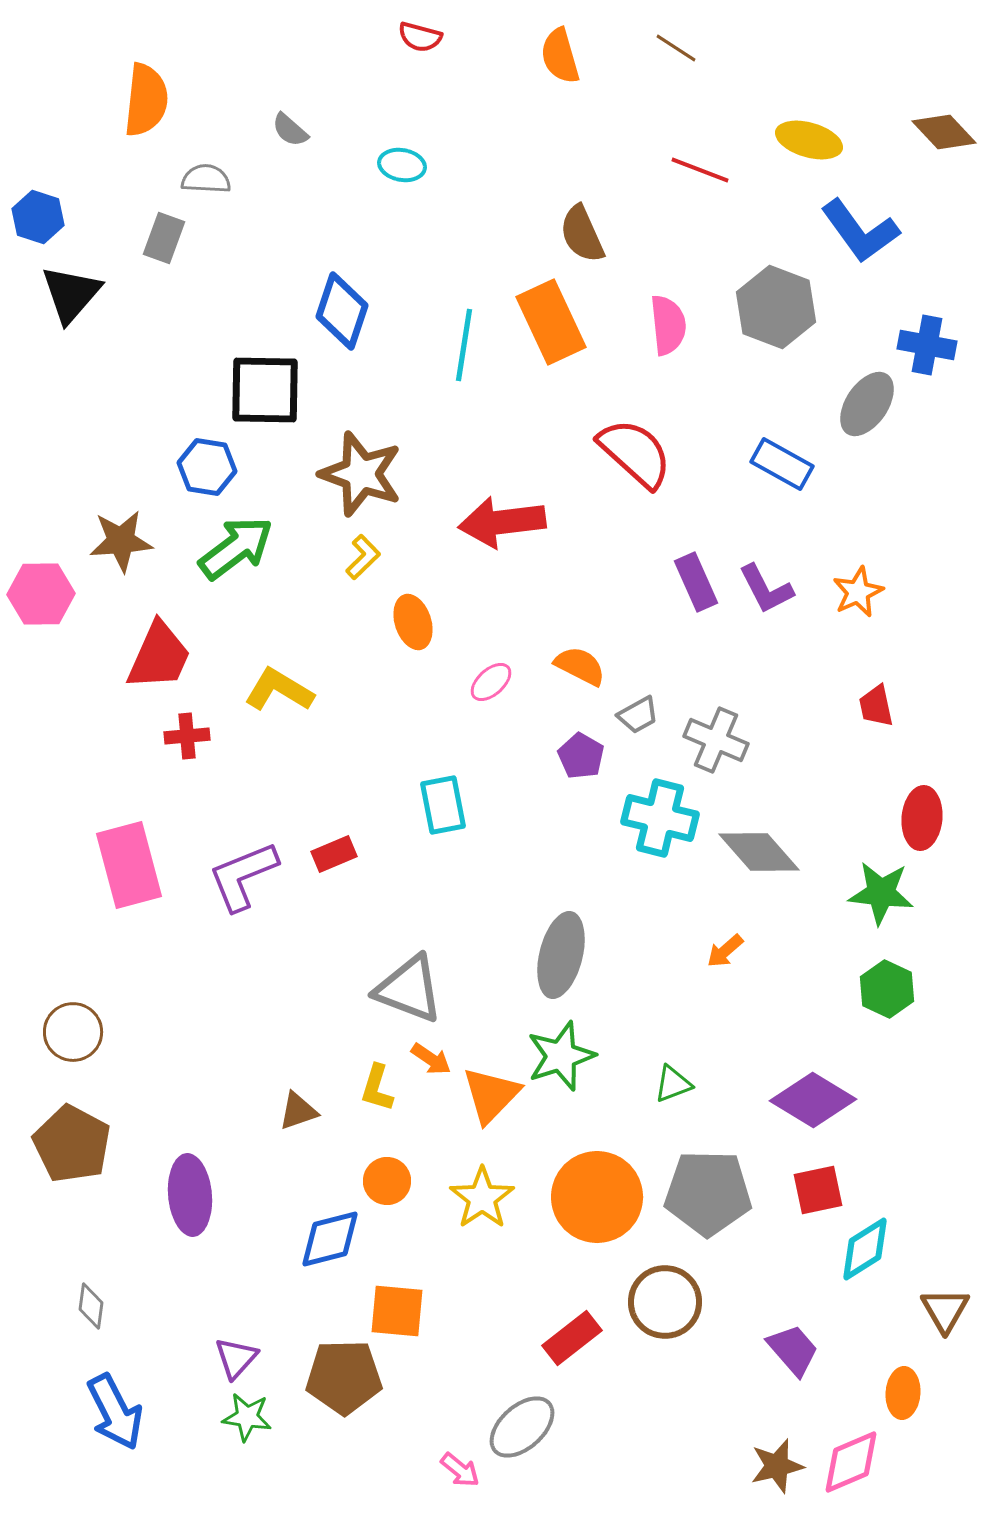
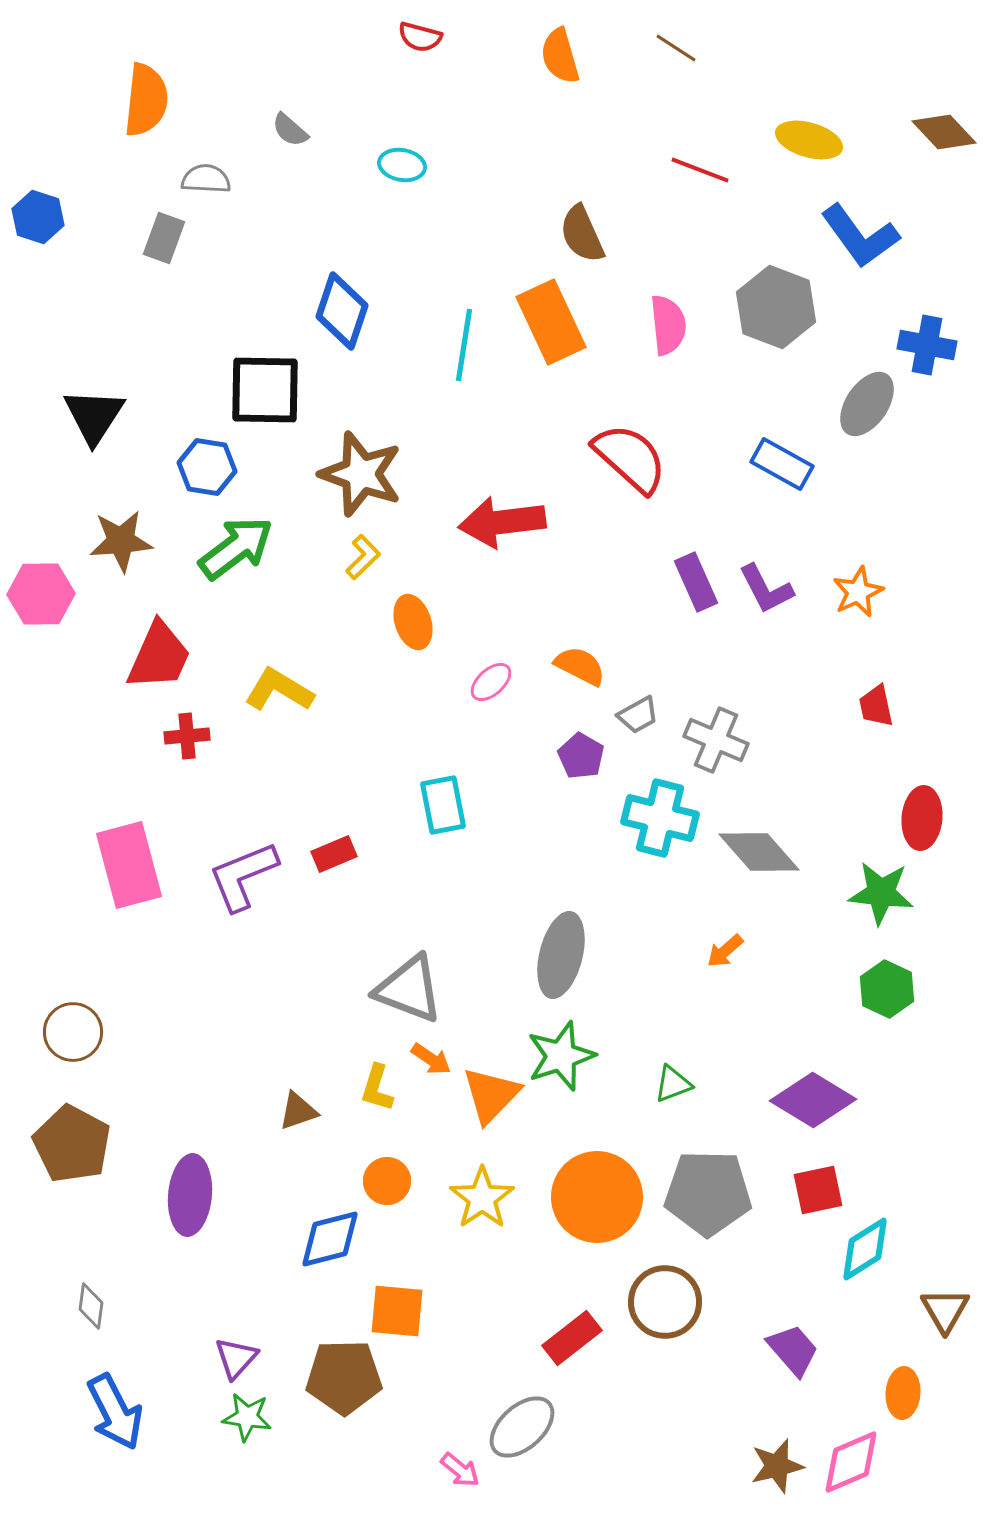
blue L-shape at (860, 231): moved 5 px down
black triangle at (71, 294): moved 23 px right, 122 px down; rotated 8 degrees counterclockwise
red semicircle at (635, 453): moved 5 px left, 5 px down
purple ellipse at (190, 1195): rotated 10 degrees clockwise
